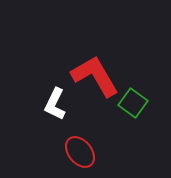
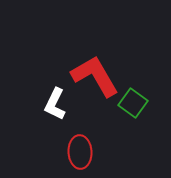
red ellipse: rotated 36 degrees clockwise
